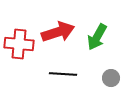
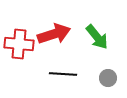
red arrow: moved 4 px left, 2 px down
green arrow: rotated 68 degrees counterclockwise
gray circle: moved 3 px left
